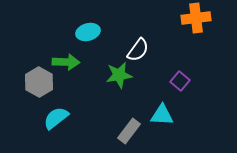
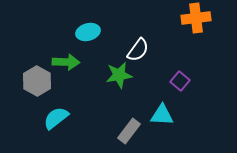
gray hexagon: moved 2 px left, 1 px up
